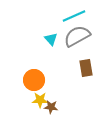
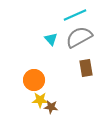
cyan line: moved 1 px right, 1 px up
gray semicircle: moved 2 px right, 1 px down
